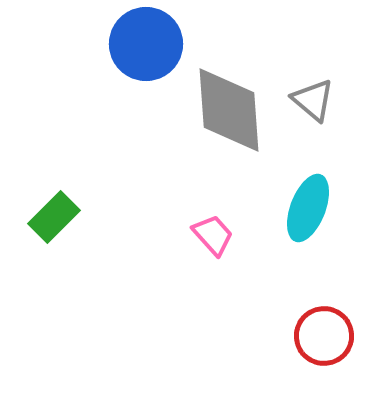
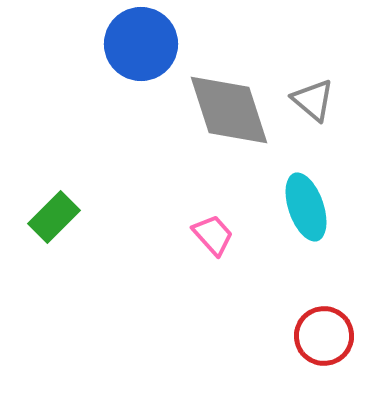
blue circle: moved 5 px left
gray diamond: rotated 14 degrees counterclockwise
cyan ellipse: moved 2 px left, 1 px up; rotated 40 degrees counterclockwise
